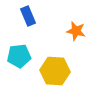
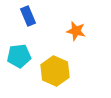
yellow hexagon: rotated 20 degrees clockwise
